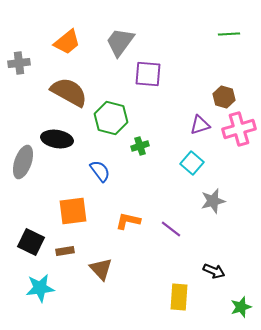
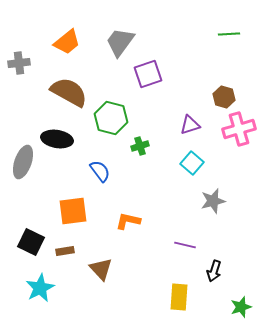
purple square: rotated 24 degrees counterclockwise
purple triangle: moved 10 px left
purple line: moved 14 px right, 16 px down; rotated 25 degrees counterclockwise
black arrow: rotated 85 degrees clockwise
cyan star: rotated 20 degrees counterclockwise
